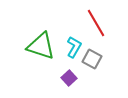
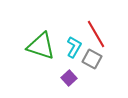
red line: moved 11 px down
